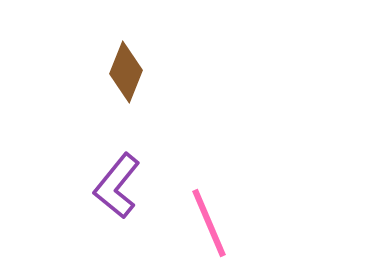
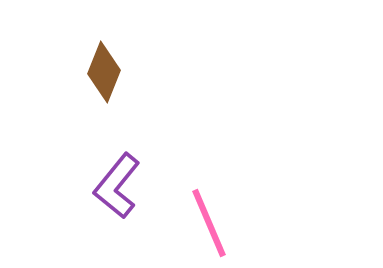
brown diamond: moved 22 px left
